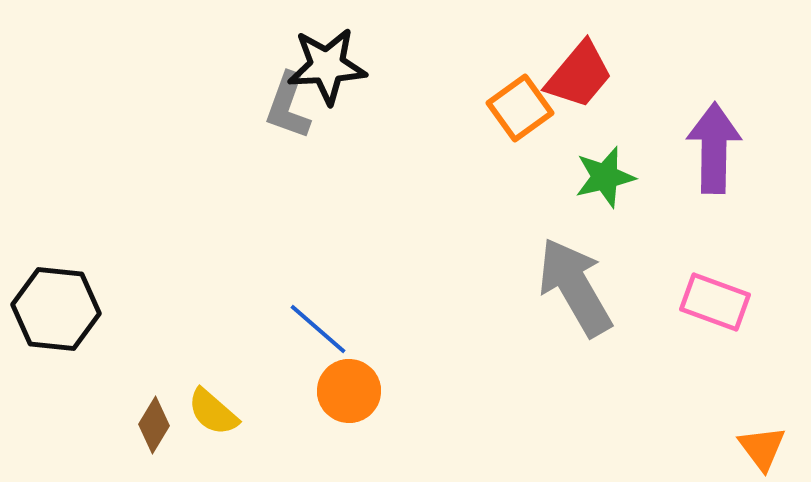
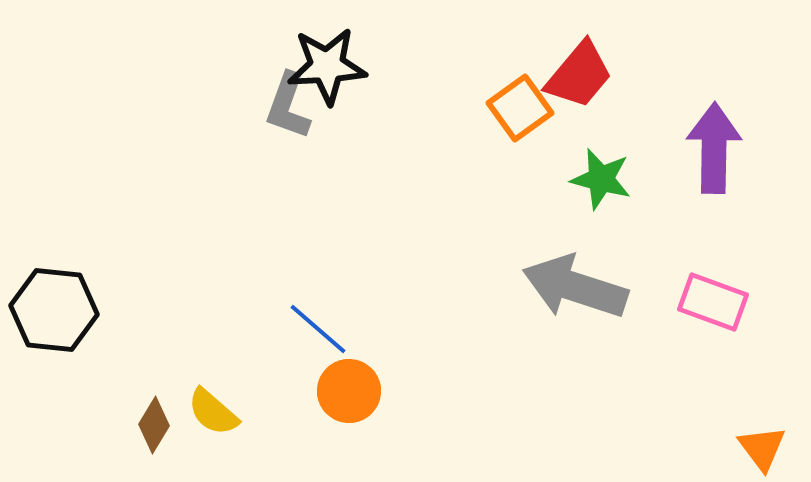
green star: moved 4 px left, 2 px down; rotated 28 degrees clockwise
gray arrow: rotated 42 degrees counterclockwise
pink rectangle: moved 2 px left
black hexagon: moved 2 px left, 1 px down
